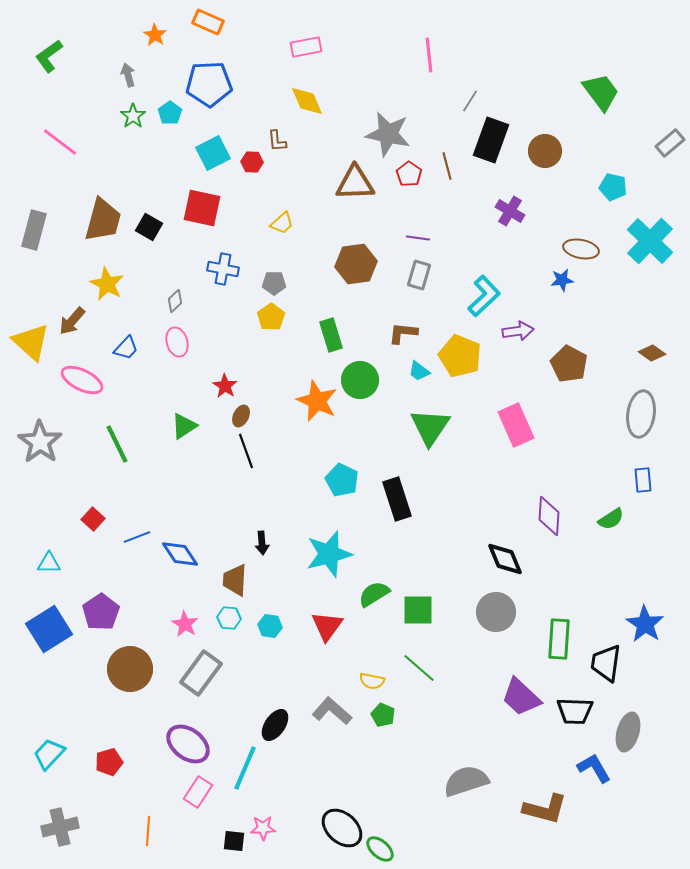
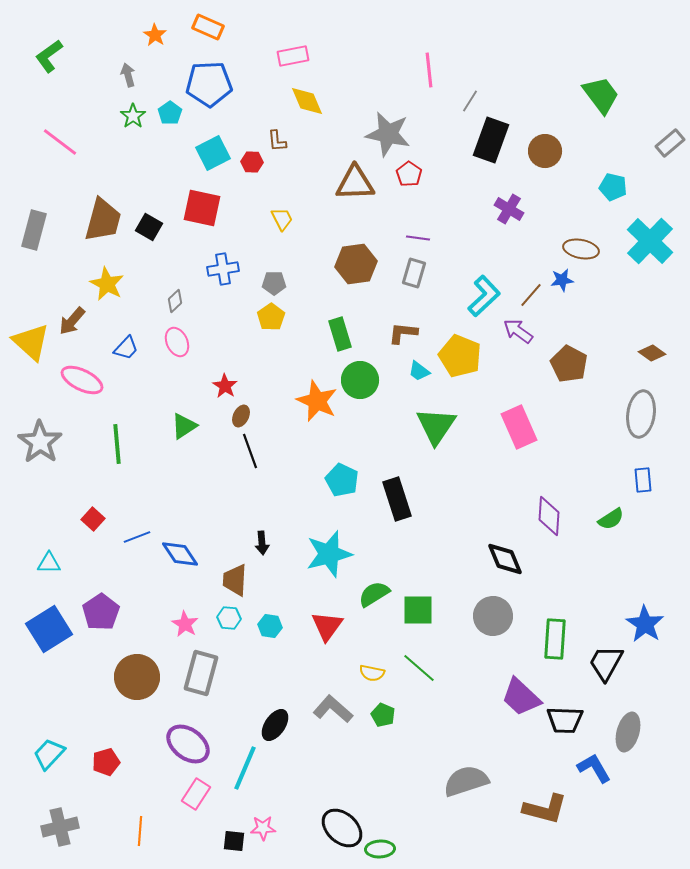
orange rectangle at (208, 22): moved 5 px down
pink rectangle at (306, 47): moved 13 px left, 9 px down
pink line at (429, 55): moved 15 px down
green trapezoid at (601, 92): moved 3 px down
brown line at (447, 166): moved 84 px right, 129 px down; rotated 56 degrees clockwise
purple cross at (510, 211): moved 1 px left, 2 px up
yellow trapezoid at (282, 223): moved 4 px up; rotated 75 degrees counterclockwise
blue cross at (223, 269): rotated 20 degrees counterclockwise
gray rectangle at (419, 275): moved 5 px left, 2 px up
purple arrow at (518, 331): rotated 136 degrees counterclockwise
green rectangle at (331, 335): moved 9 px right, 1 px up
pink ellipse at (177, 342): rotated 8 degrees counterclockwise
pink rectangle at (516, 425): moved 3 px right, 2 px down
green triangle at (430, 427): moved 6 px right, 1 px up
green line at (117, 444): rotated 21 degrees clockwise
black line at (246, 451): moved 4 px right
gray circle at (496, 612): moved 3 px left, 4 px down
green rectangle at (559, 639): moved 4 px left
black trapezoid at (606, 663): rotated 21 degrees clockwise
brown circle at (130, 669): moved 7 px right, 8 px down
gray rectangle at (201, 673): rotated 21 degrees counterclockwise
yellow semicircle at (372, 681): moved 8 px up
gray L-shape at (332, 711): moved 1 px right, 2 px up
black trapezoid at (575, 711): moved 10 px left, 9 px down
red pentagon at (109, 762): moved 3 px left
pink rectangle at (198, 792): moved 2 px left, 2 px down
orange line at (148, 831): moved 8 px left
green ellipse at (380, 849): rotated 44 degrees counterclockwise
